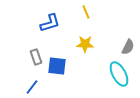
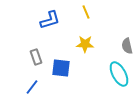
blue L-shape: moved 3 px up
gray semicircle: moved 1 px left, 1 px up; rotated 140 degrees clockwise
blue square: moved 4 px right, 2 px down
